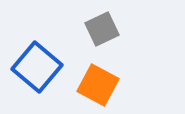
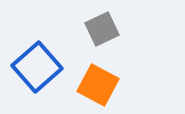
blue square: rotated 9 degrees clockwise
